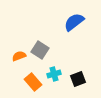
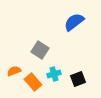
orange semicircle: moved 5 px left, 15 px down
